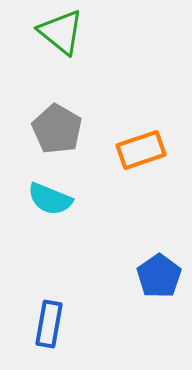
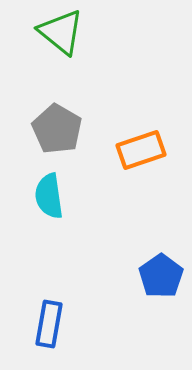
cyan semicircle: moved 1 px left, 3 px up; rotated 60 degrees clockwise
blue pentagon: moved 2 px right
